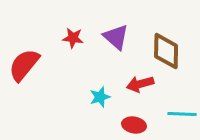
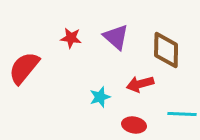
red star: moved 2 px left
brown diamond: moved 1 px up
red semicircle: moved 3 px down
